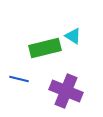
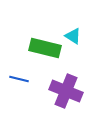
green rectangle: rotated 28 degrees clockwise
